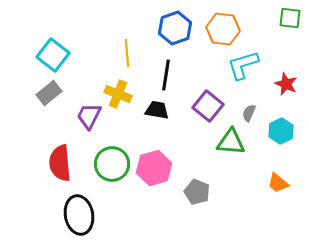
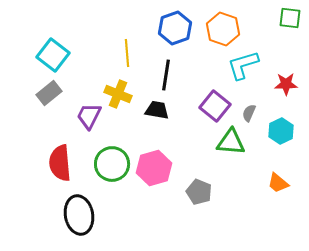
orange hexagon: rotated 12 degrees clockwise
red star: rotated 25 degrees counterclockwise
purple square: moved 7 px right
gray pentagon: moved 2 px right
